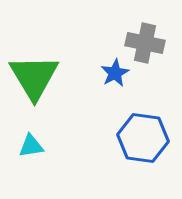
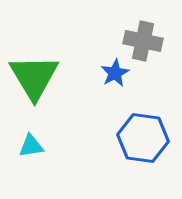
gray cross: moved 2 px left, 2 px up
